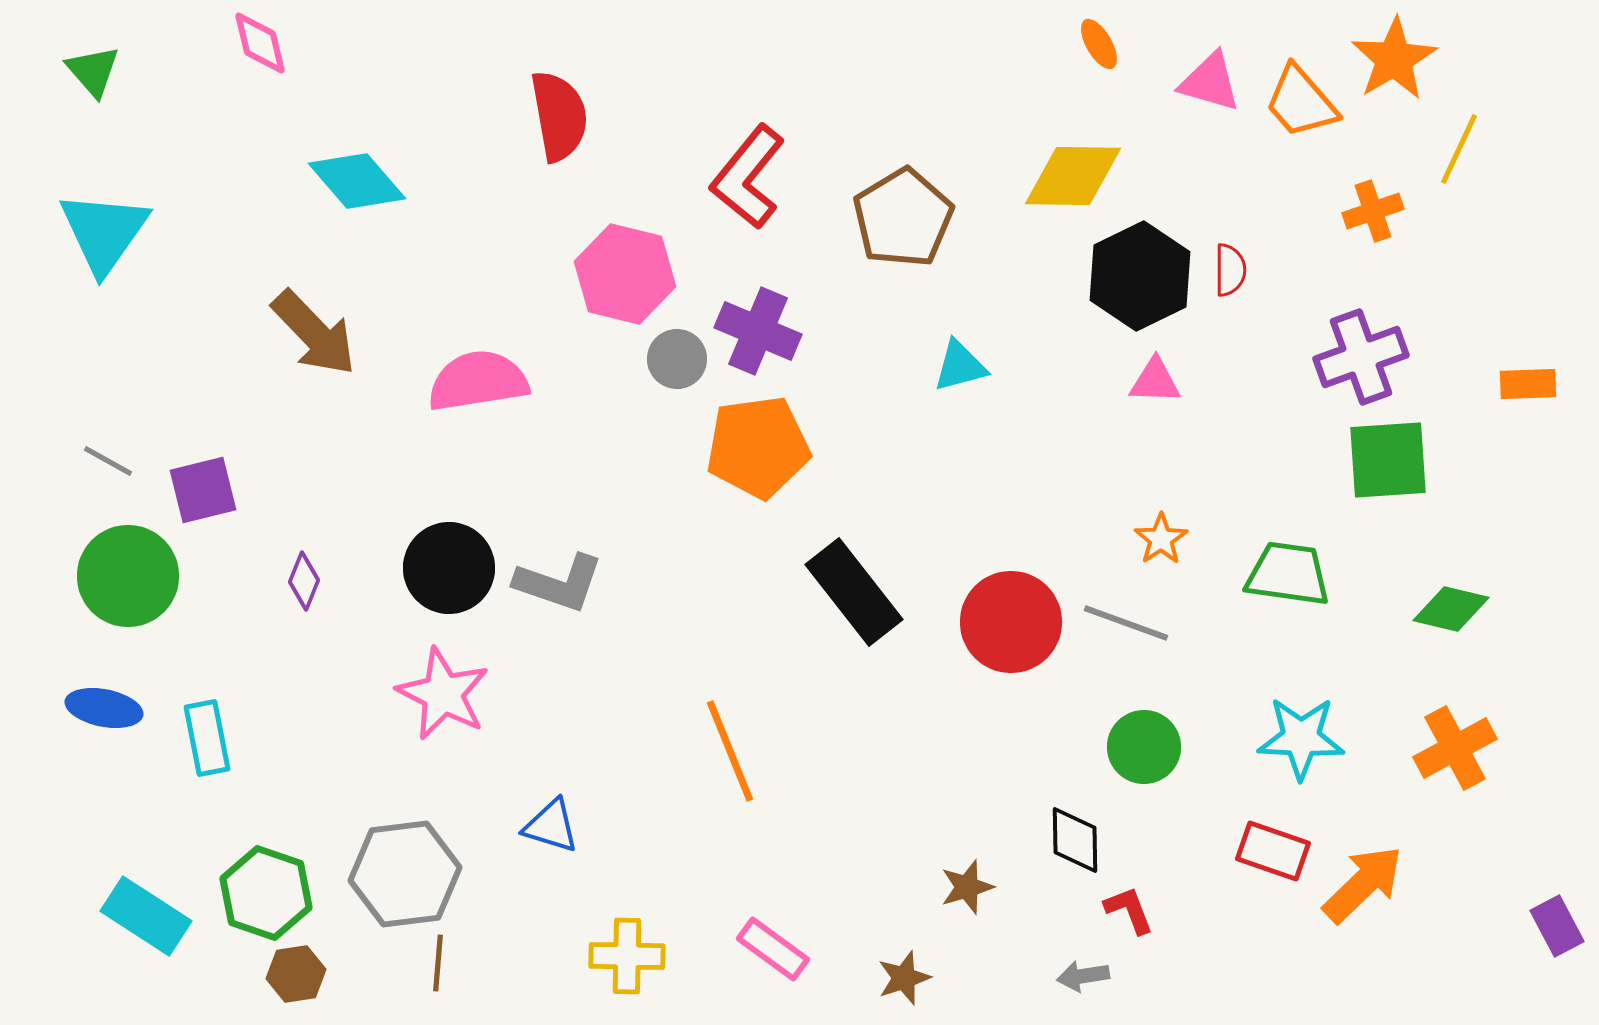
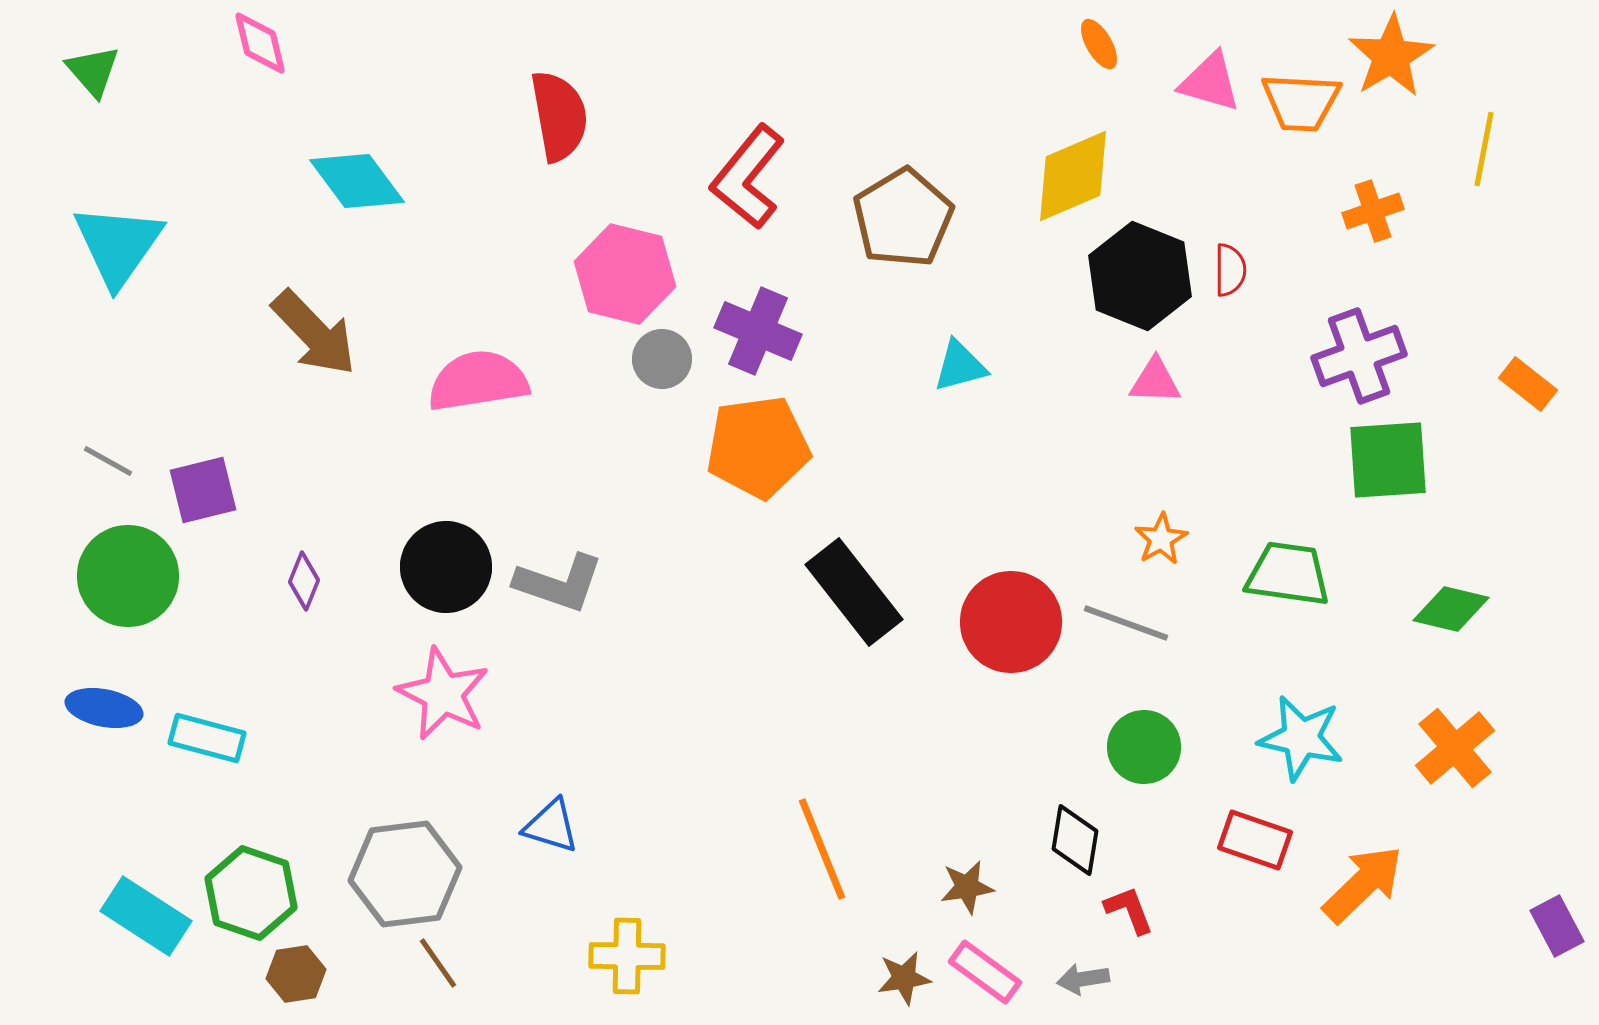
orange star at (1394, 59): moved 3 px left, 3 px up
orange trapezoid at (1301, 102): rotated 46 degrees counterclockwise
yellow line at (1459, 149): moved 25 px right; rotated 14 degrees counterclockwise
yellow diamond at (1073, 176): rotated 24 degrees counterclockwise
cyan diamond at (357, 181): rotated 4 degrees clockwise
cyan triangle at (104, 232): moved 14 px right, 13 px down
black hexagon at (1140, 276): rotated 12 degrees counterclockwise
purple cross at (1361, 357): moved 2 px left, 1 px up
gray circle at (677, 359): moved 15 px left
orange rectangle at (1528, 384): rotated 40 degrees clockwise
orange star at (1161, 539): rotated 4 degrees clockwise
black circle at (449, 568): moved 3 px left, 1 px up
cyan rectangle at (207, 738): rotated 64 degrees counterclockwise
cyan star at (1301, 738): rotated 10 degrees clockwise
orange cross at (1455, 748): rotated 12 degrees counterclockwise
orange line at (730, 751): moved 92 px right, 98 px down
black diamond at (1075, 840): rotated 10 degrees clockwise
red rectangle at (1273, 851): moved 18 px left, 11 px up
brown star at (967, 887): rotated 8 degrees clockwise
green hexagon at (266, 893): moved 15 px left
pink rectangle at (773, 949): moved 212 px right, 23 px down
brown line at (438, 963): rotated 40 degrees counterclockwise
gray arrow at (1083, 976): moved 3 px down
brown star at (904, 978): rotated 10 degrees clockwise
